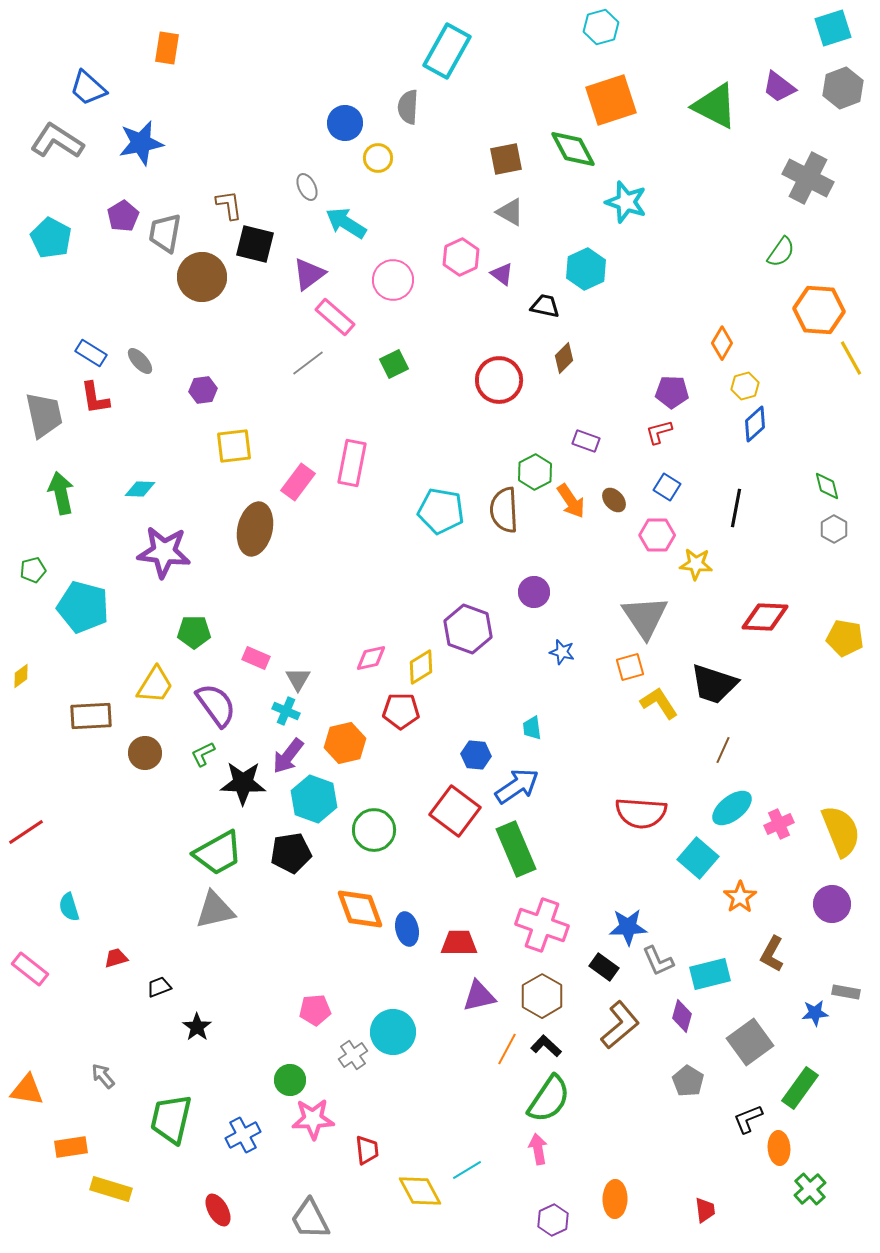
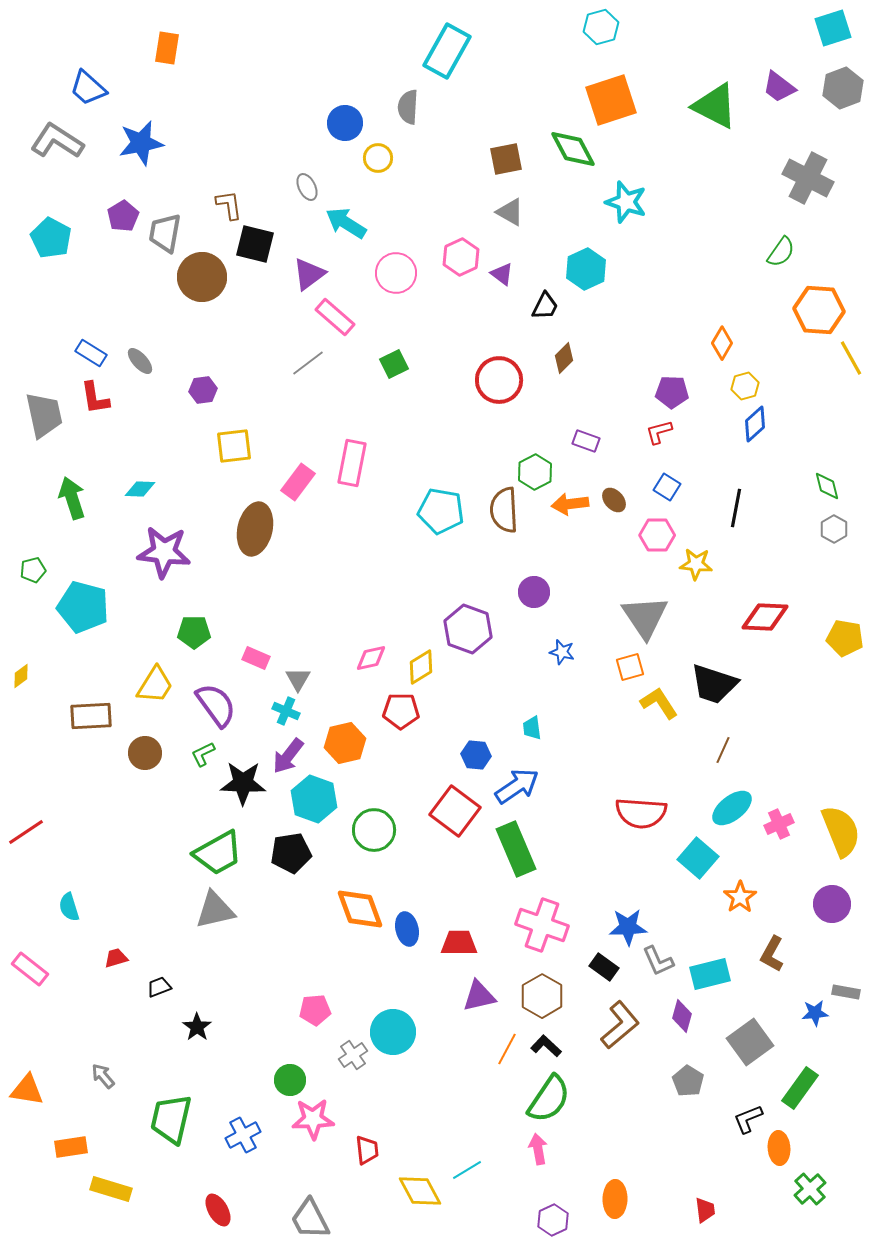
pink circle at (393, 280): moved 3 px right, 7 px up
black trapezoid at (545, 306): rotated 104 degrees clockwise
green arrow at (61, 493): moved 11 px right, 5 px down; rotated 6 degrees counterclockwise
orange arrow at (571, 501): moved 1 px left, 3 px down; rotated 117 degrees clockwise
